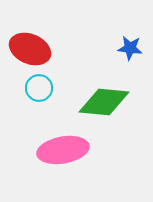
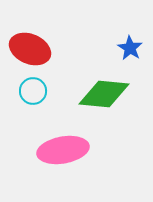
blue star: rotated 25 degrees clockwise
cyan circle: moved 6 px left, 3 px down
green diamond: moved 8 px up
